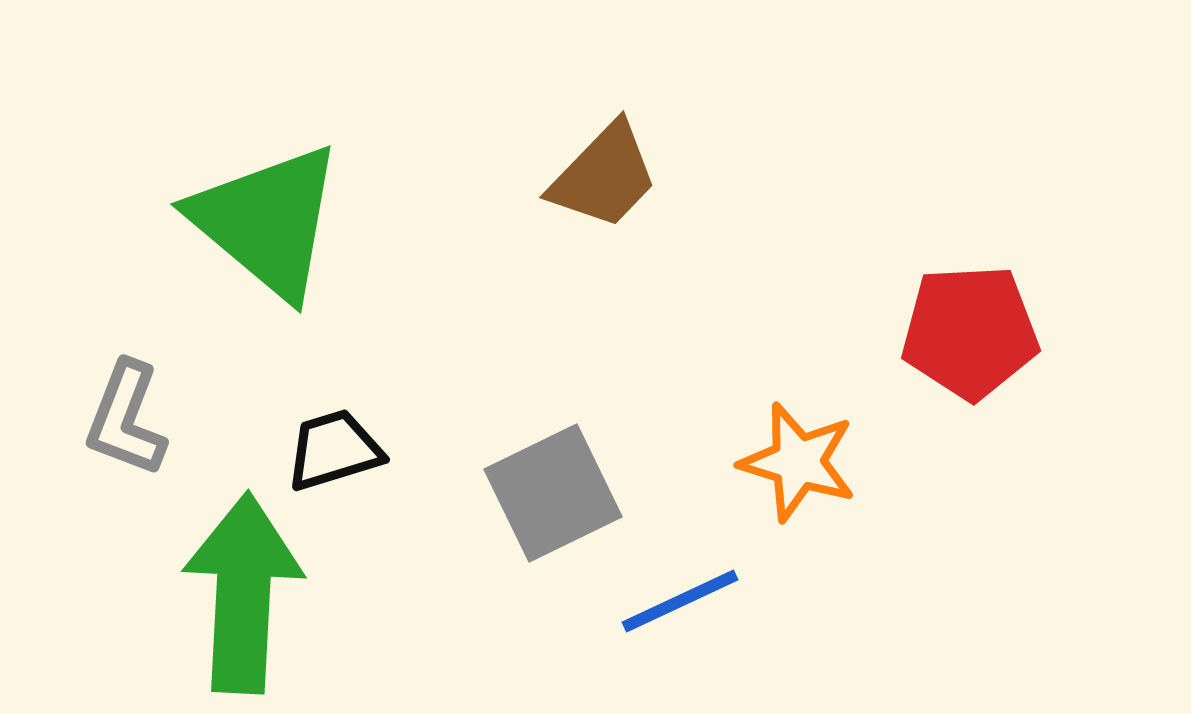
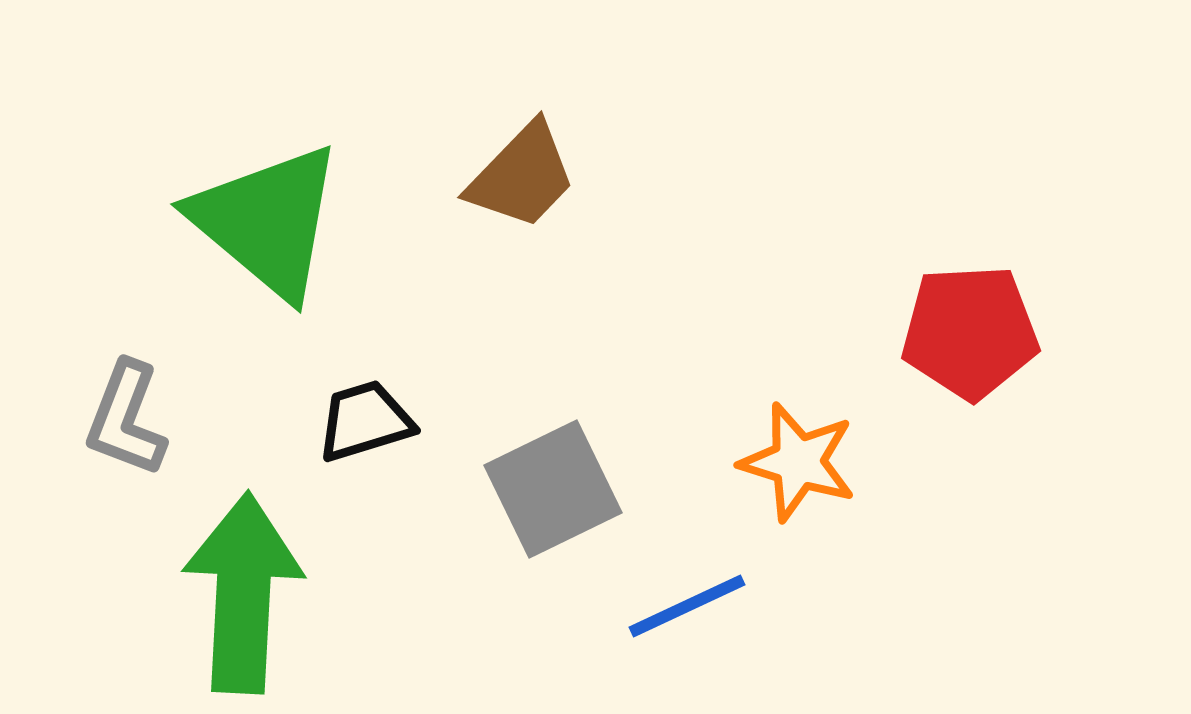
brown trapezoid: moved 82 px left
black trapezoid: moved 31 px right, 29 px up
gray square: moved 4 px up
blue line: moved 7 px right, 5 px down
